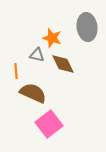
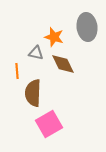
orange star: moved 2 px right, 1 px up
gray triangle: moved 1 px left, 2 px up
orange line: moved 1 px right
brown semicircle: rotated 112 degrees counterclockwise
pink square: rotated 8 degrees clockwise
